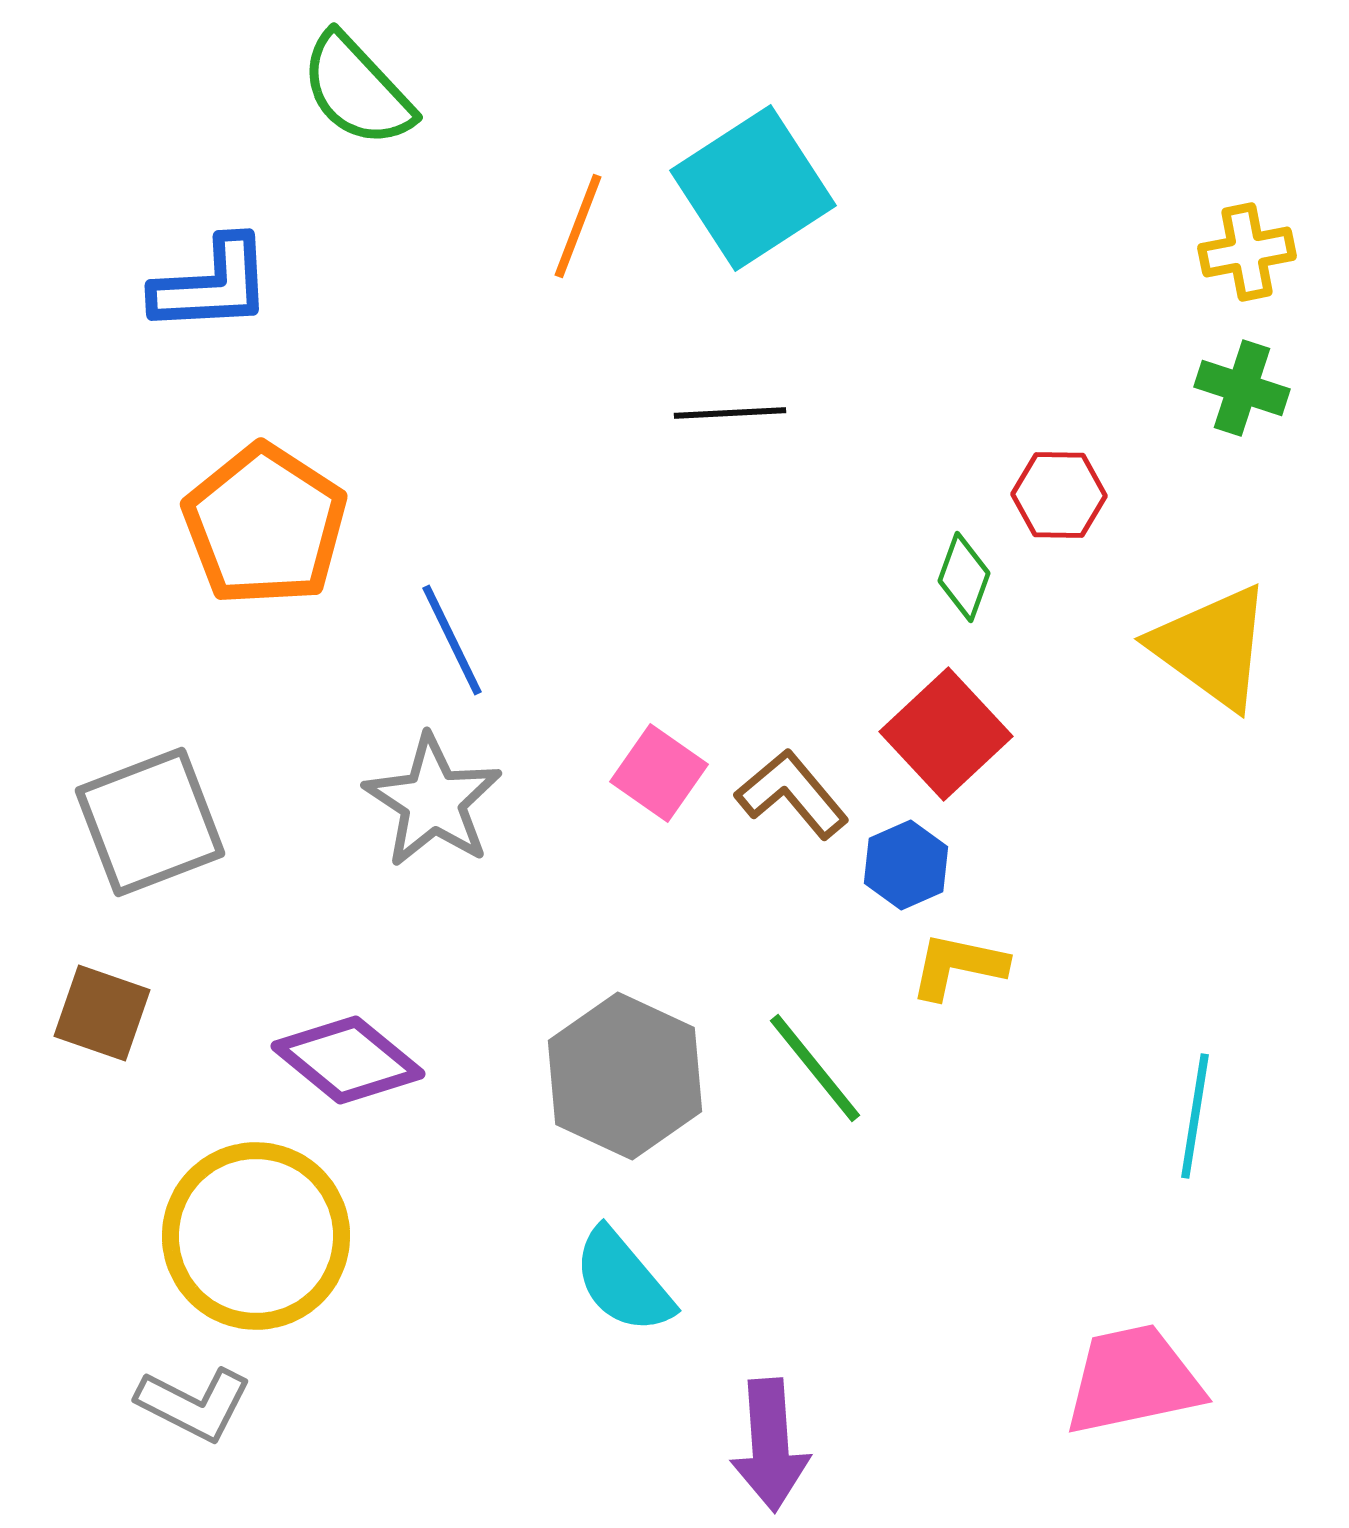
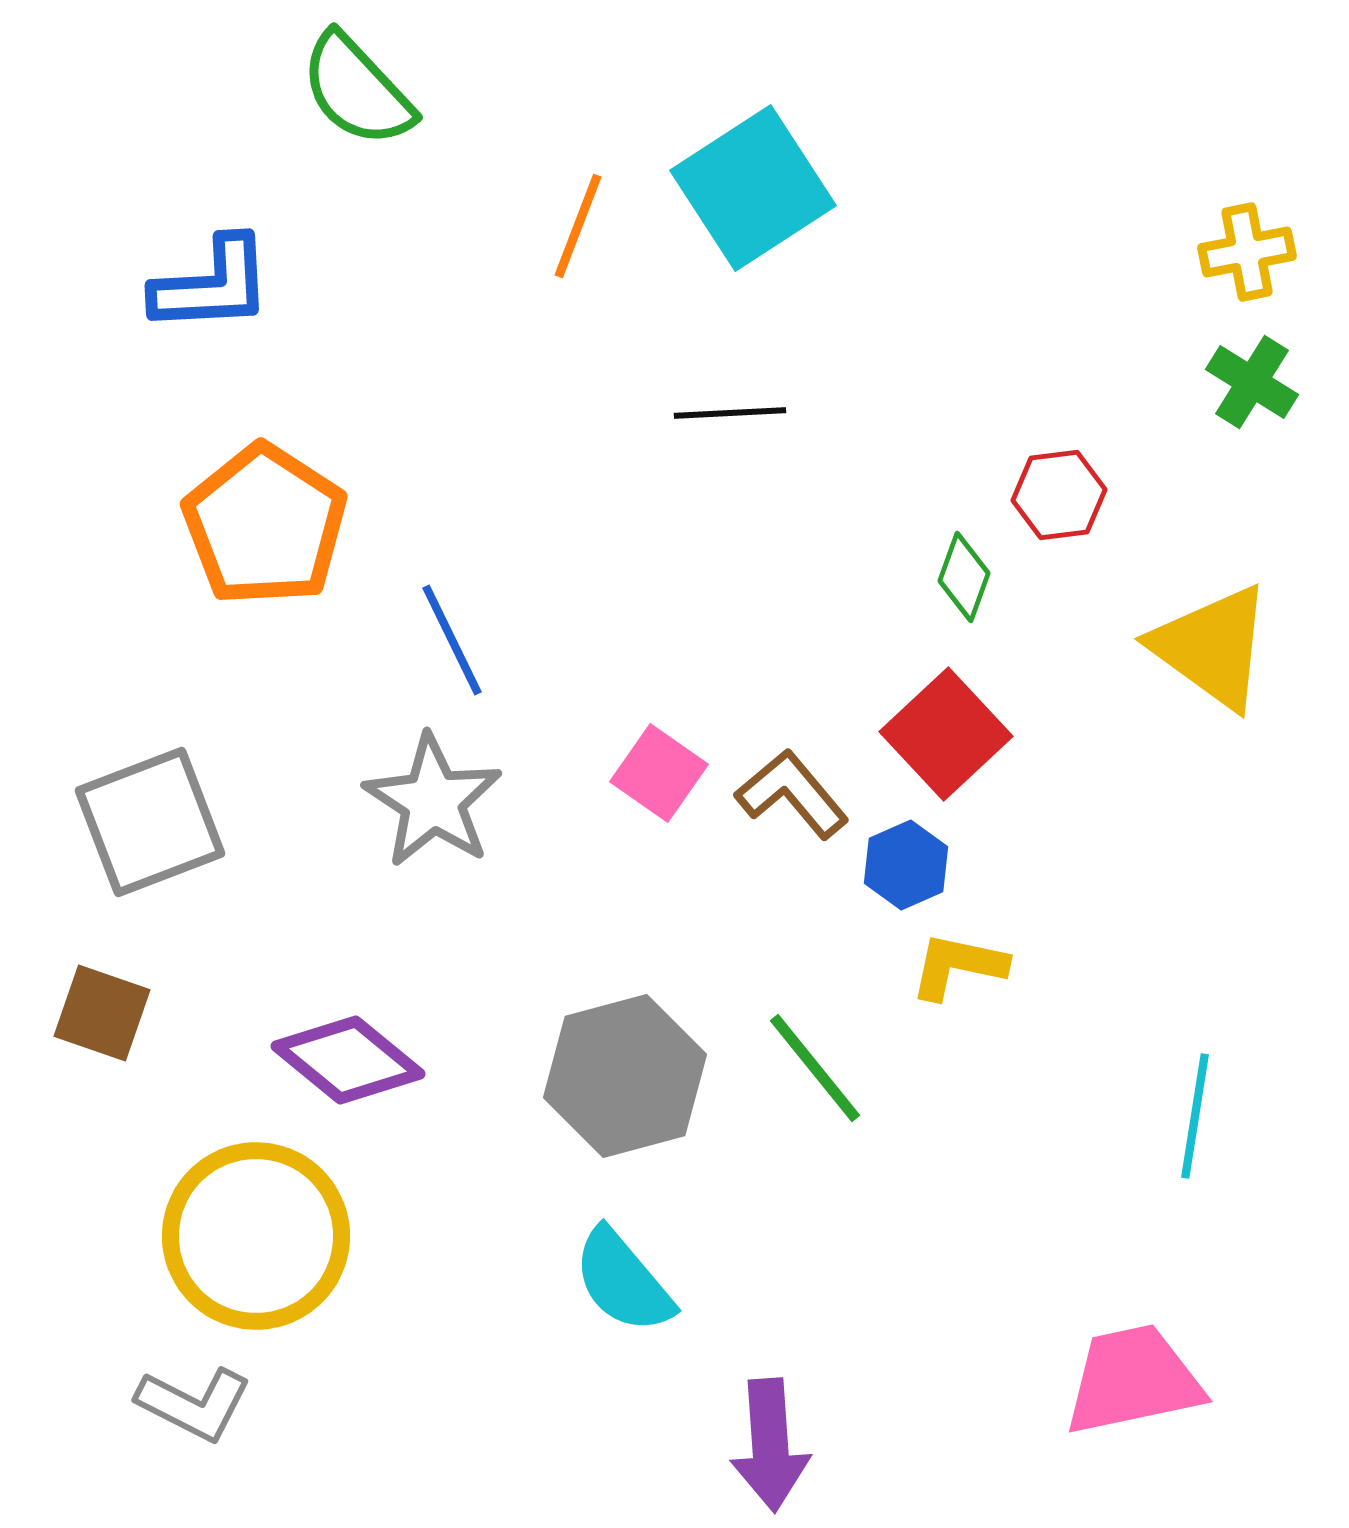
green cross: moved 10 px right, 6 px up; rotated 14 degrees clockwise
red hexagon: rotated 8 degrees counterclockwise
gray hexagon: rotated 20 degrees clockwise
